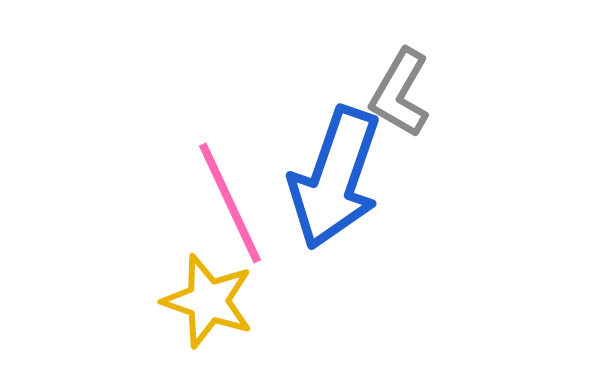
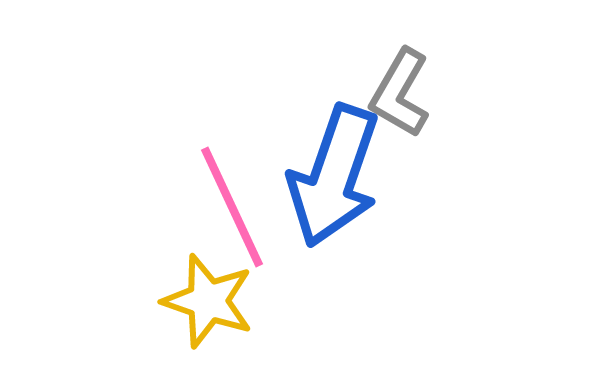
blue arrow: moved 1 px left, 2 px up
pink line: moved 2 px right, 4 px down
